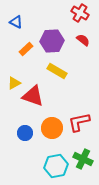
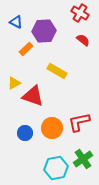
purple hexagon: moved 8 px left, 10 px up
green cross: rotated 30 degrees clockwise
cyan hexagon: moved 2 px down
